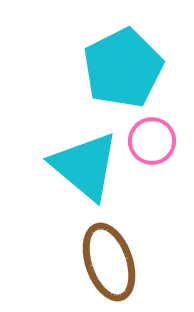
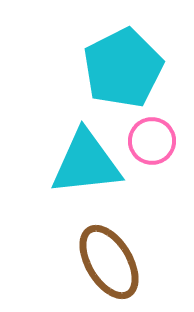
cyan triangle: moved 1 px right, 3 px up; rotated 46 degrees counterclockwise
brown ellipse: rotated 12 degrees counterclockwise
